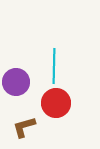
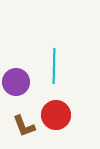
red circle: moved 12 px down
brown L-shape: moved 1 px up; rotated 95 degrees counterclockwise
